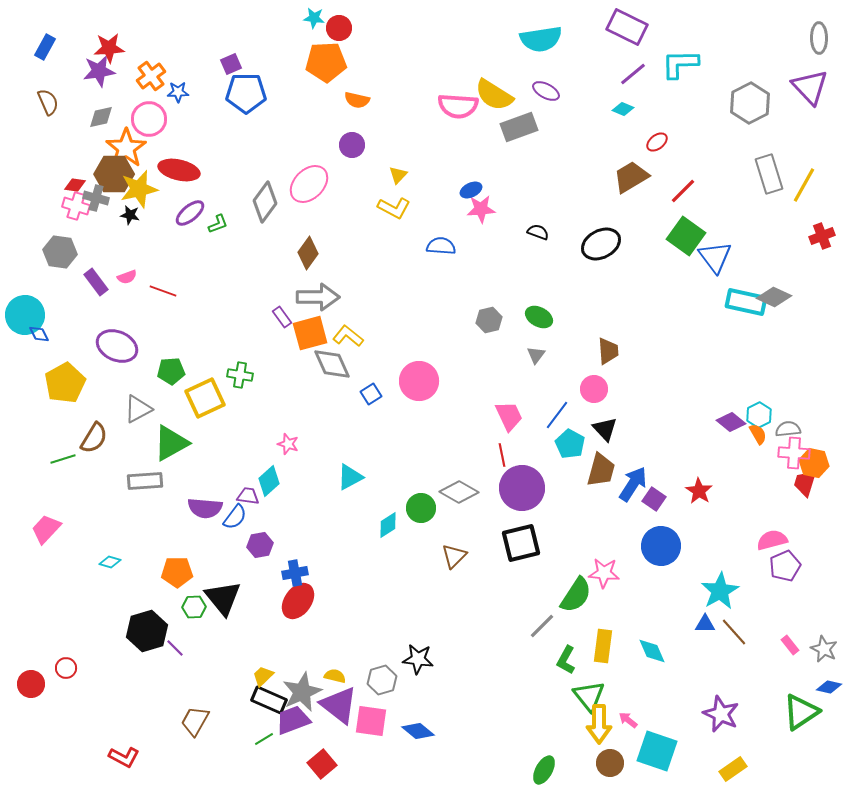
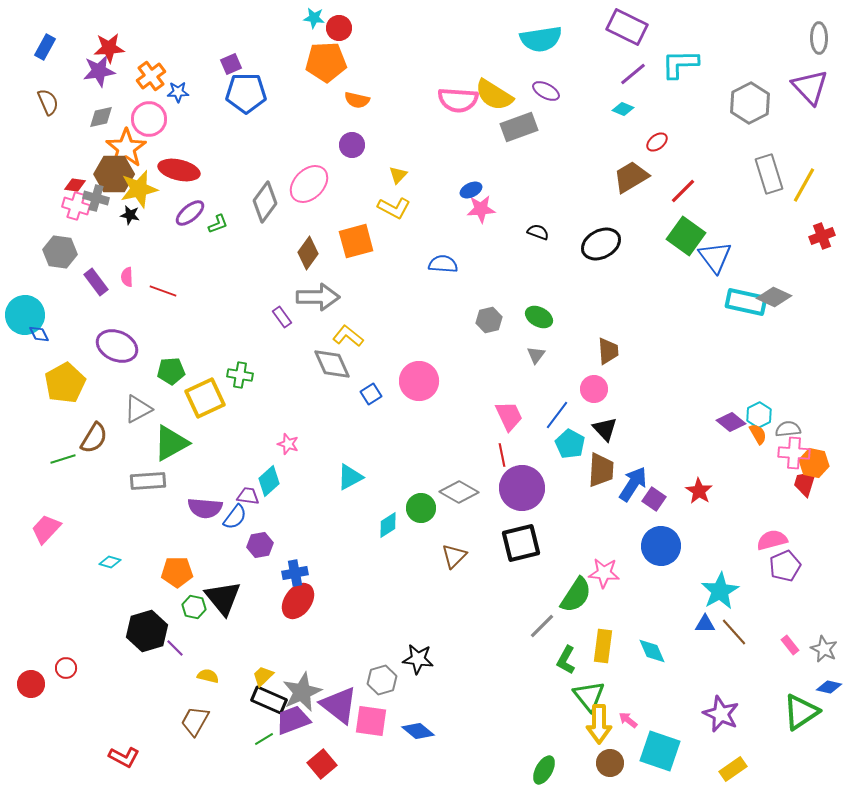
pink semicircle at (458, 106): moved 6 px up
blue semicircle at (441, 246): moved 2 px right, 18 px down
pink semicircle at (127, 277): rotated 108 degrees clockwise
orange square at (310, 333): moved 46 px right, 92 px up
brown trapezoid at (601, 470): rotated 12 degrees counterclockwise
gray rectangle at (145, 481): moved 3 px right
green hexagon at (194, 607): rotated 15 degrees clockwise
yellow semicircle at (335, 676): moved 127 px left
cyan square at (657, 751): moved 3 px right
